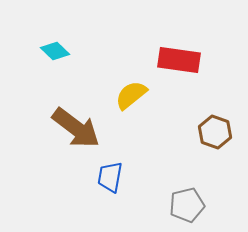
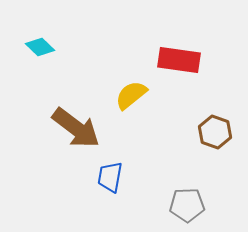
cyan diamond: moved 15 px left, 4 px up
gray pentagon: rotated 12 degrees clockwise
